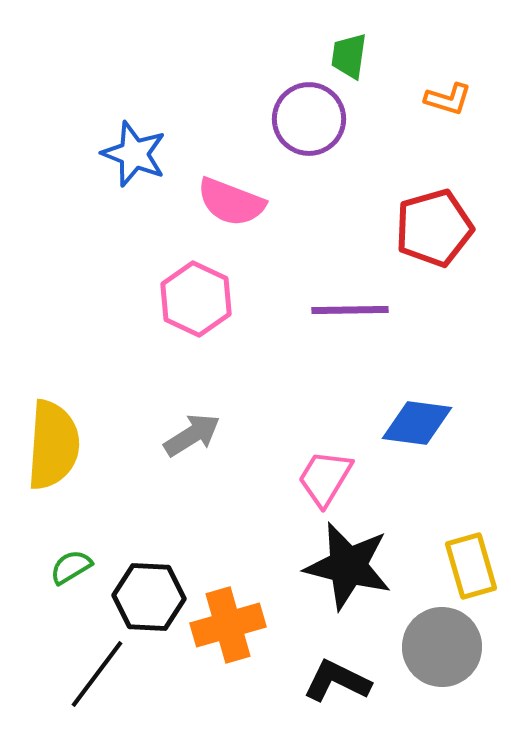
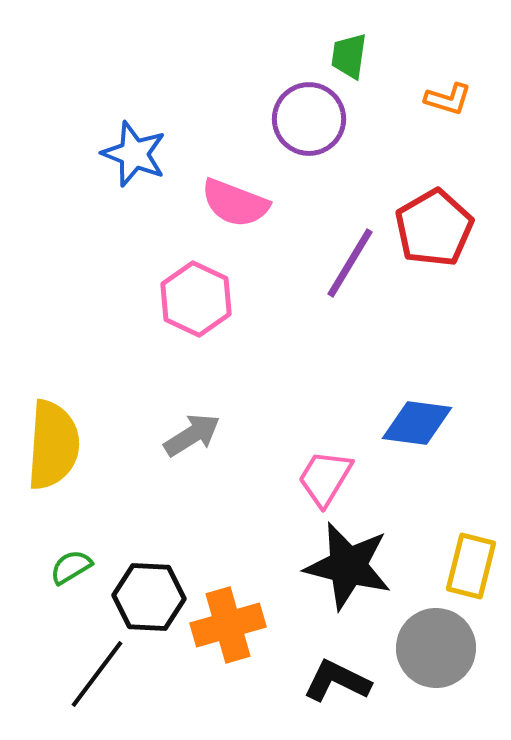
pink semicircle: moved 4 px right, 1 px down
red pentagon: rotated 14 degrees counterclockwise
purple line: moved 47 px up; rotated 58 degrees counterclockwise
yellow rectangle: rotated 30 degrees clockwise
gray circle: moved 6 px left, 1 px down
